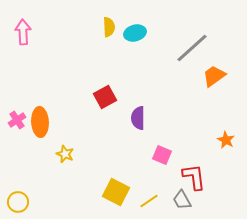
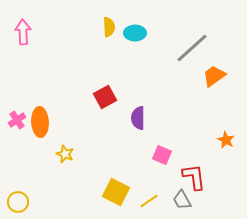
cyan ellipse: rotated 15 degrees clockwise
